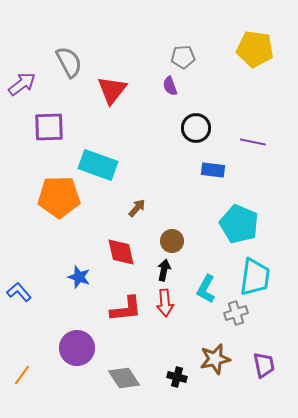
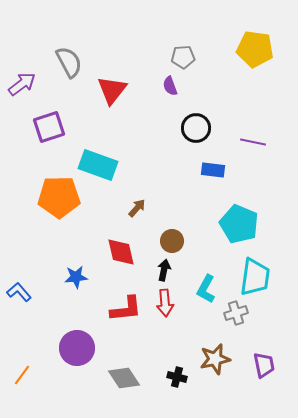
purple square: rotated 16 degrees counterclockwise
blue star: moved 3 px left; rotated 25 degrees counterclockwise
